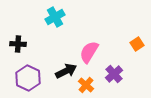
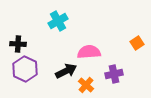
cyan cross: moved 3 px right, 4 px down
orange square: moved 1 px up
pink semicircle: rotated 55 degrees clockwise
purple cross: rotated 30 degrees clockwise
purple hexagon: moved 3 px left, 9 px up
